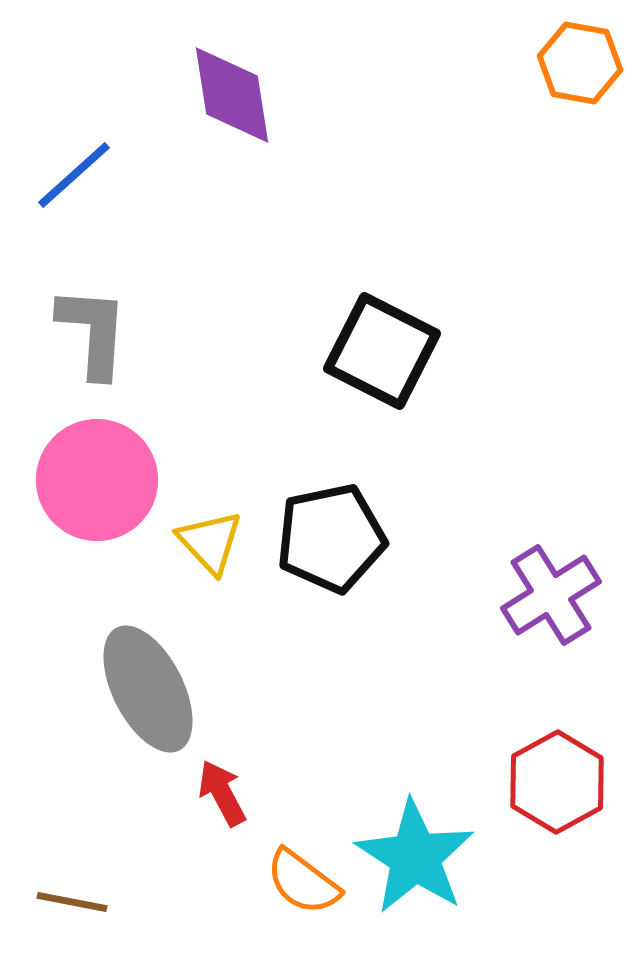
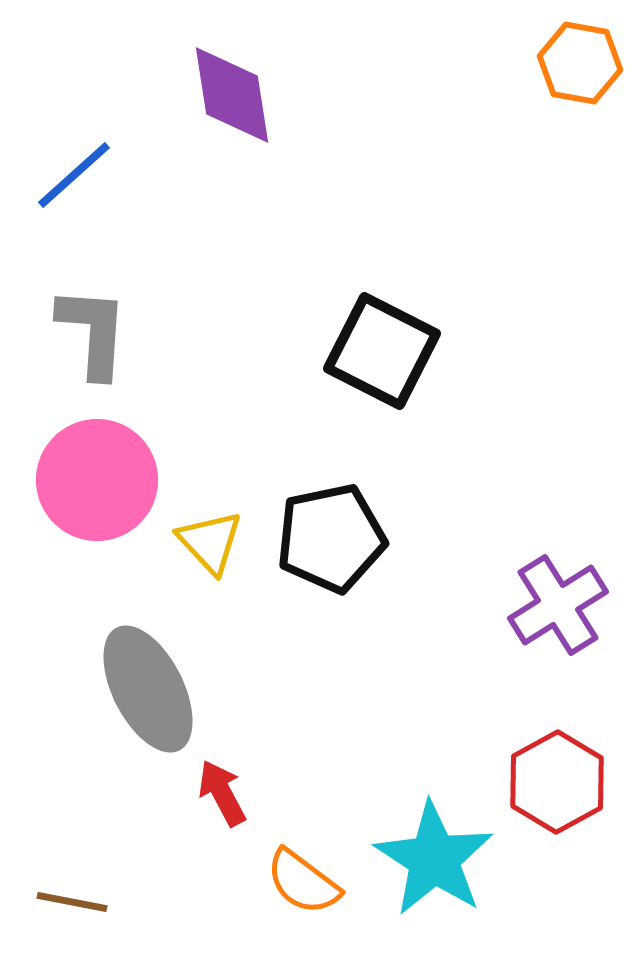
purple cross: moved 7 px right, 10 px down
cyan star: moved 19 px right, 2 px down
